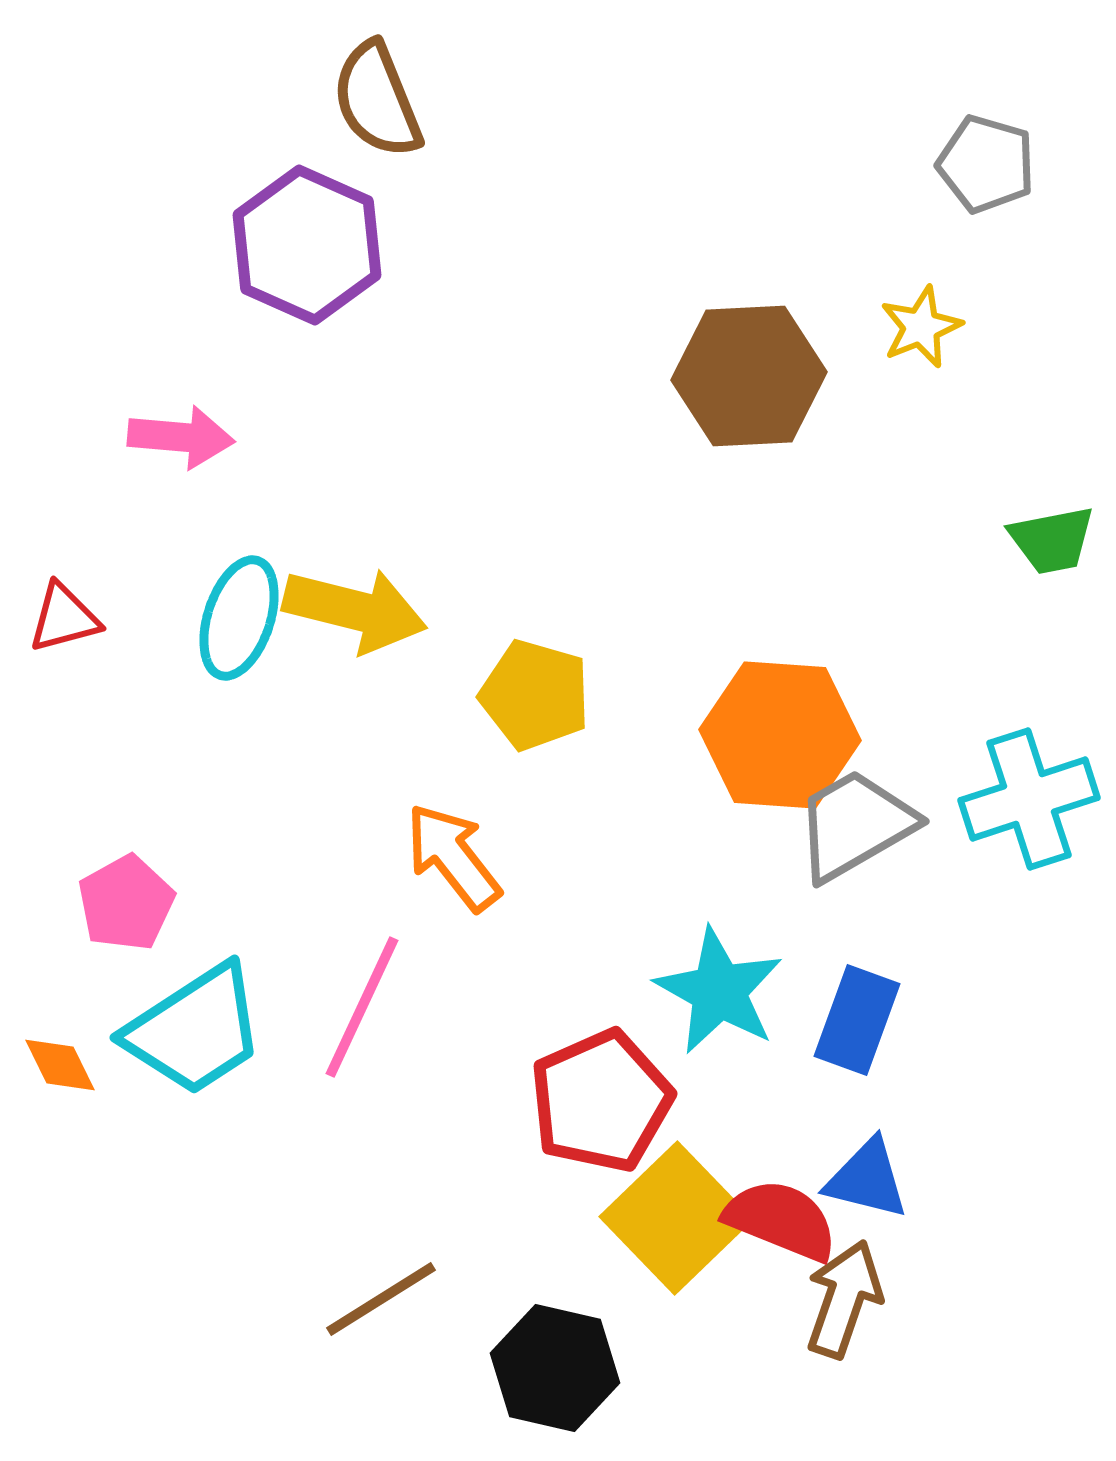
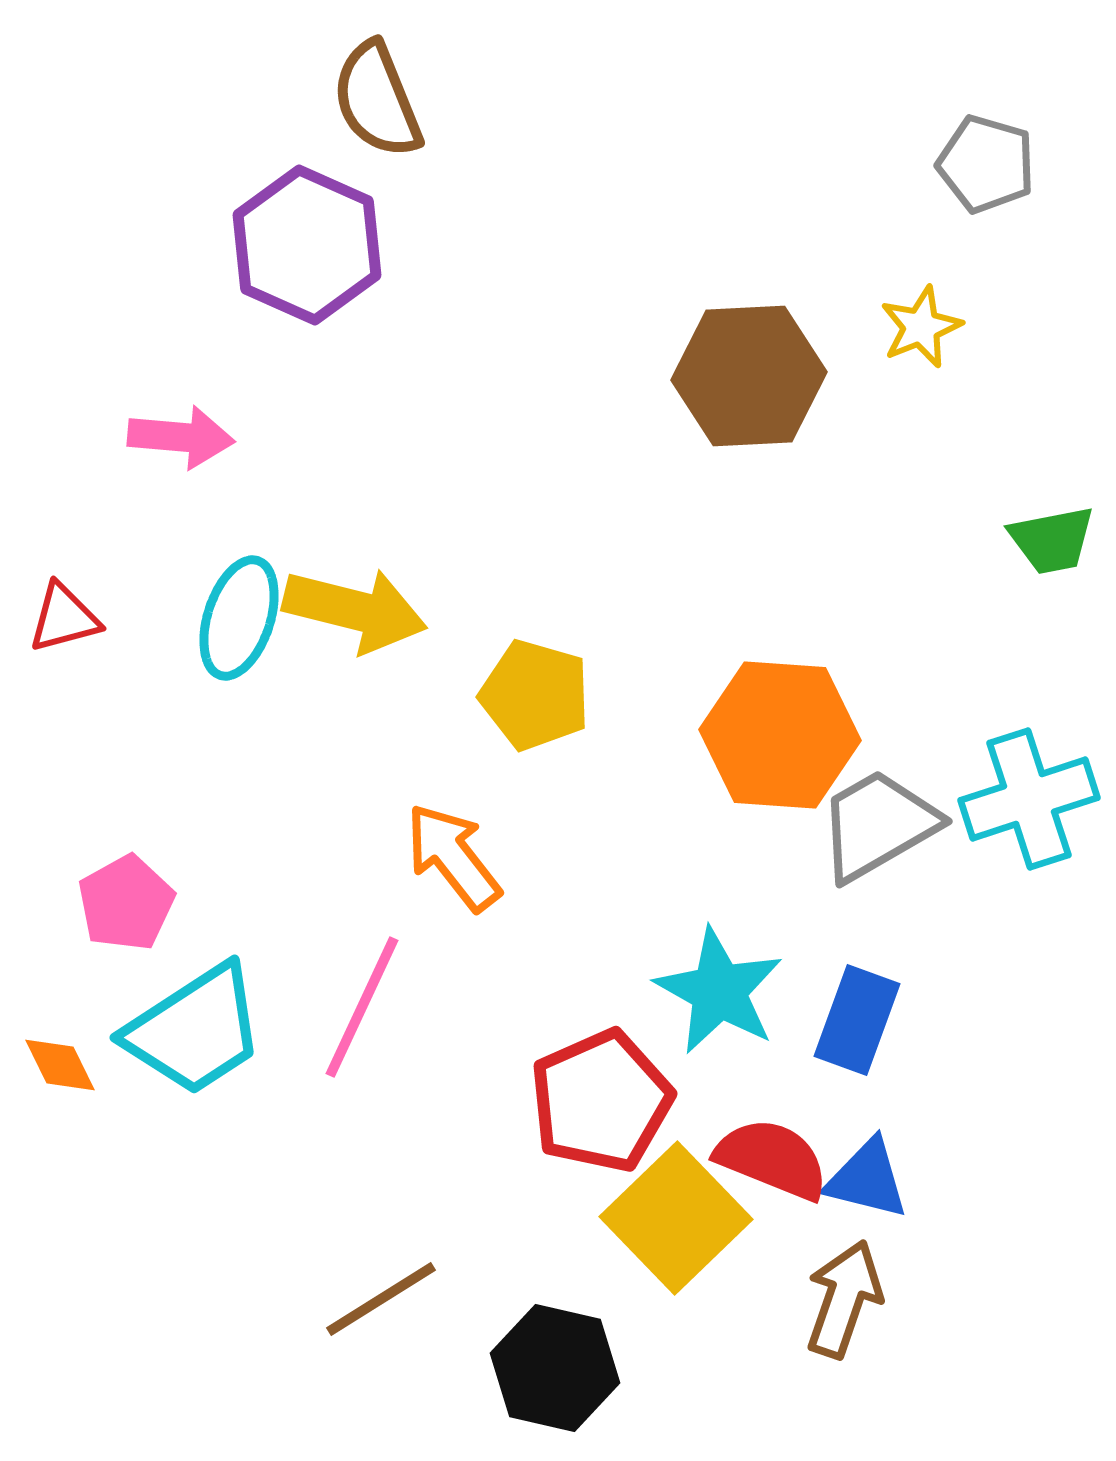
gray trapezoid: moved 23 px right
red semicircle: moved 9 px left, 61 px up
